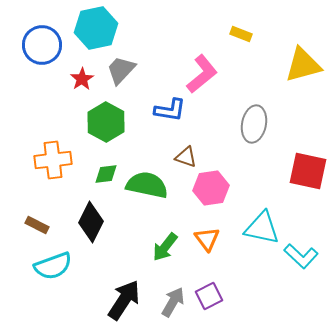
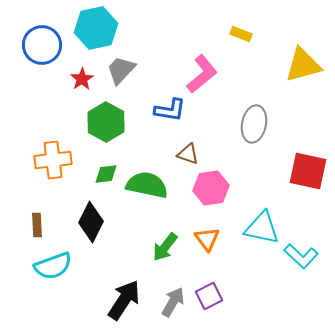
brown triangle: moved 2 px right, 3 px up
brown rectangle: rotated 60 degrees clockwise
